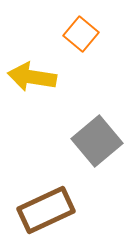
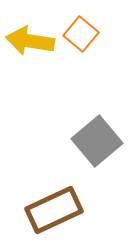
yellow arrow: moved 2 px left, 36 px up
brown rectangle: moved 8 px right
